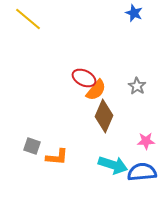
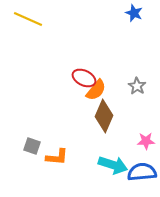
yellow line: rotated 16 degrees counterclockwise
